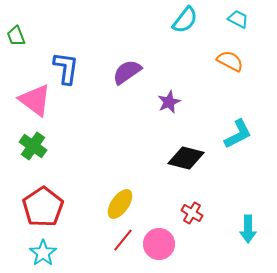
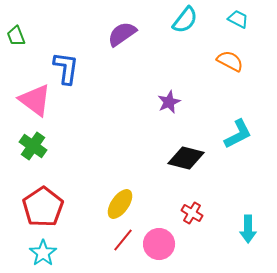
purple semicircle: moved 5 px left, 38 px up
